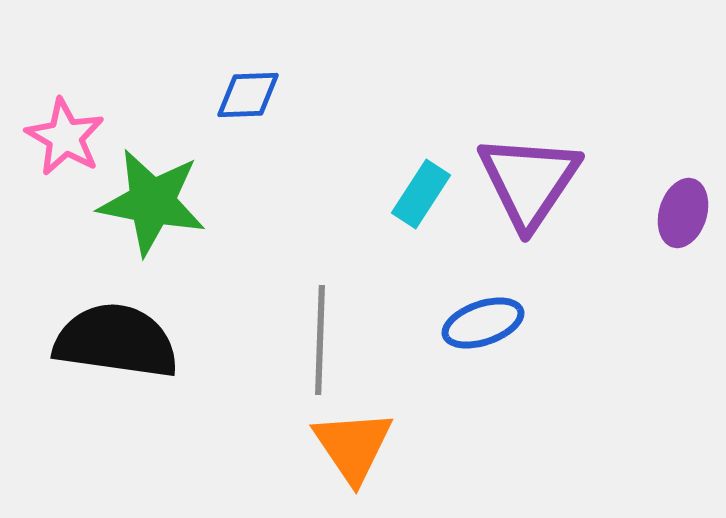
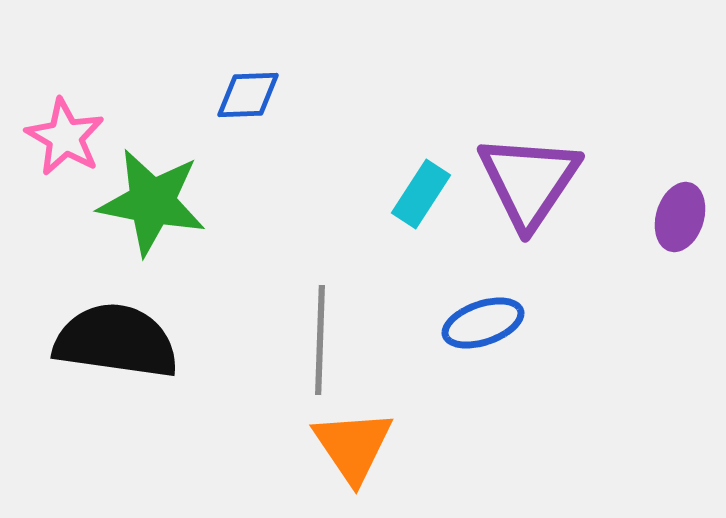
purple ellipse: moved 3 px left, 4 px down
